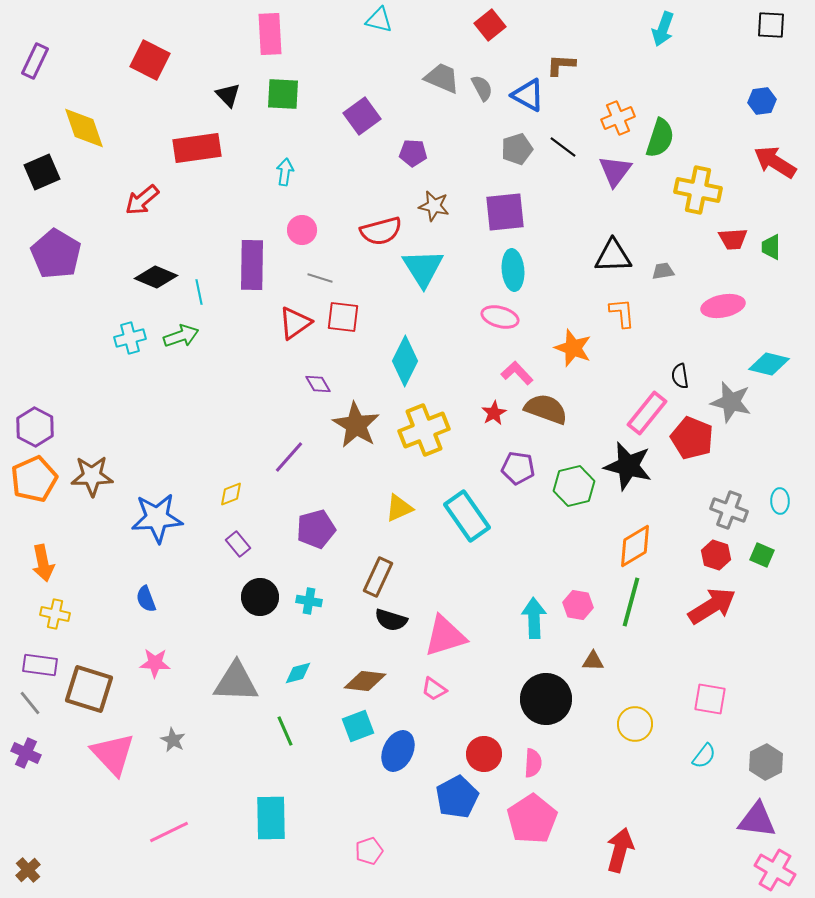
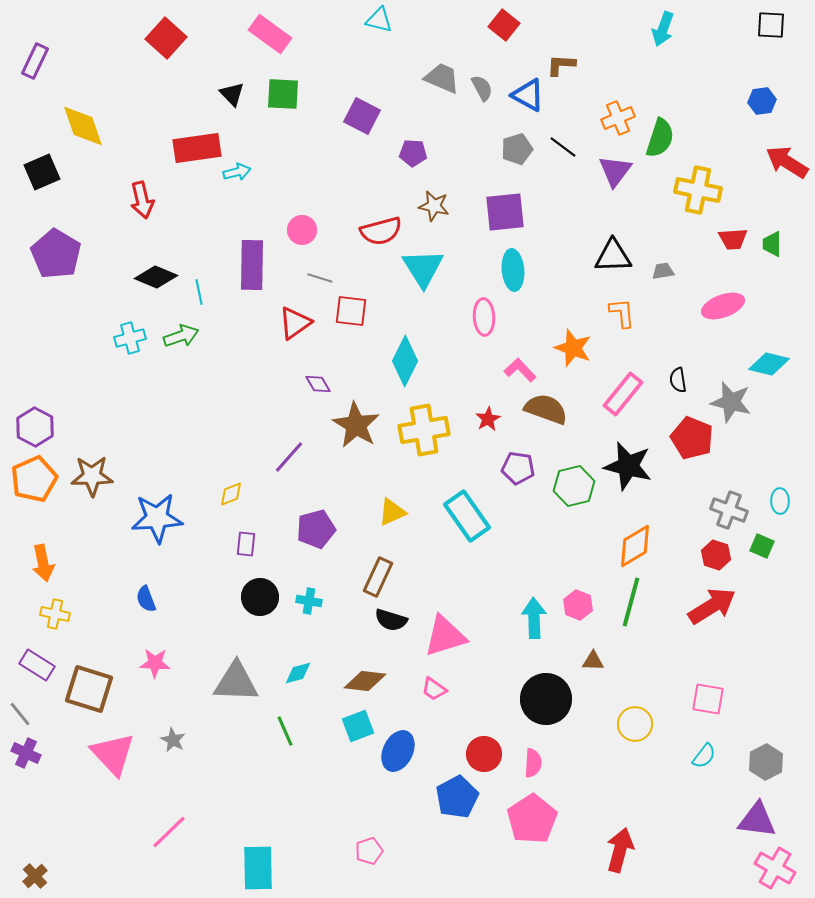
red square at (490, 25): moved 14 px right; rotated 12 degrees counterclockwise
pink rectangle at (270, 34): rotated 51 degrees counterclockwise
red square at (150, 60): moved 16 px right, 22 px up; rotated 15 degrees clockwise
black triangle at (228, 95): moved 4 px right, 1 px up
purple square at (362, 116): rotated 27 degrees counterclockwise
yellow diamond at (84, 128): moved 1 px left, 2 px up
red arrow at (775, 162): moved 12 px right
cyan arrow at (285, 172): moved 48 px left; rotated 68 degrees clockwise
red arrow at (142, 200): rotated 63 degrees counterclockwise
green trapezoid at (771, 247): moved 1 px right, 3 px up
pink ellipse at (723, 306): rotated 9 degrees counterclockwise
red square at (343, 317): moved 8 px right, 6 px up
pink ellipse at (500, 317): moved 16 px left; rotated 72 degrees clockwise
pink L-shape at (517, 373): moved 3 px right, 3 px up
black semicircle at (680, 376): moved 2 px left, 4 px down
red star at (494, 413): moved 6 px left, 6 px down
pink rectangle at (647, 413): moved 24 px left, 19 px up
yellow cross at (424, 430): rotated 12 degrees clockwise
yellow triangle at (399, 508): moved 7 px left, 4 px down
purple rectangle at (238, 544): moved 8 px right; rotated 45 degrees clockwise
green square at (762, 555): moved 9 px up
pink hexagon at (578, 605): rotated 12 degrees clockwise
purple rectangle at (40, 665): moved 3 px left; rotated 24 degrees clockwise
pink square at (710, 699): moved 2 px left
gray line at (30, 703): moved 10 px left, 11 px down
cyan rectangle at (271, 818): moved 13 px left, 50 px down
pink line at (169, 832): rotated 18 degrees counterclockwise
brown cross at (28, 870): moved 7 px right, 6 px down
pink cross at (775, 870): moved 2 px up
